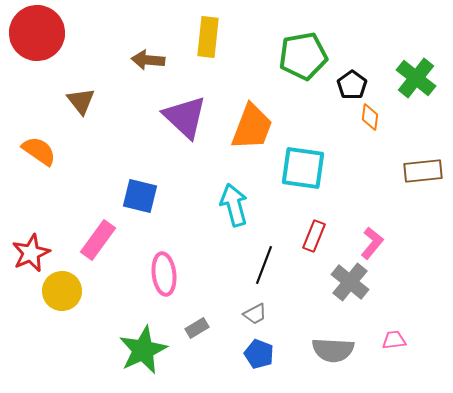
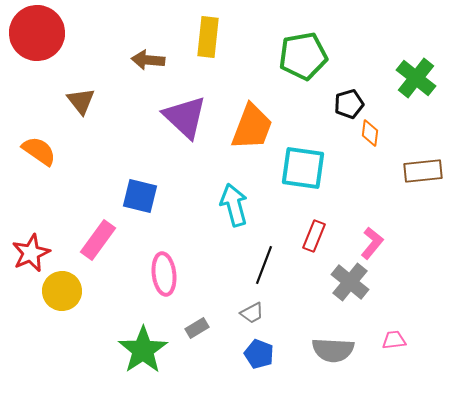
black pentagon: moved 3 px left, 19 px down; rotated 20 degrees clockwise
orange diamond: moved 16 px down
gray trapezoid: moved 3 px left, 1 px up
green star: rotated 9 degrees counterclockwise
